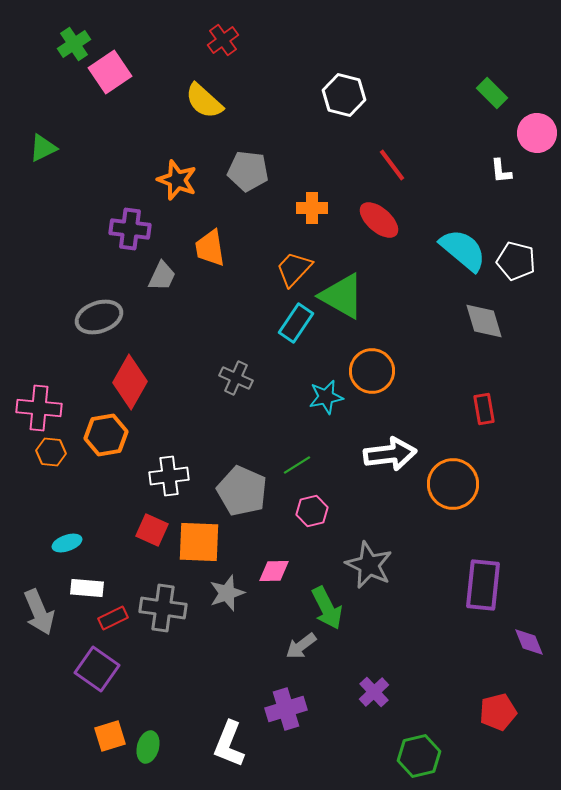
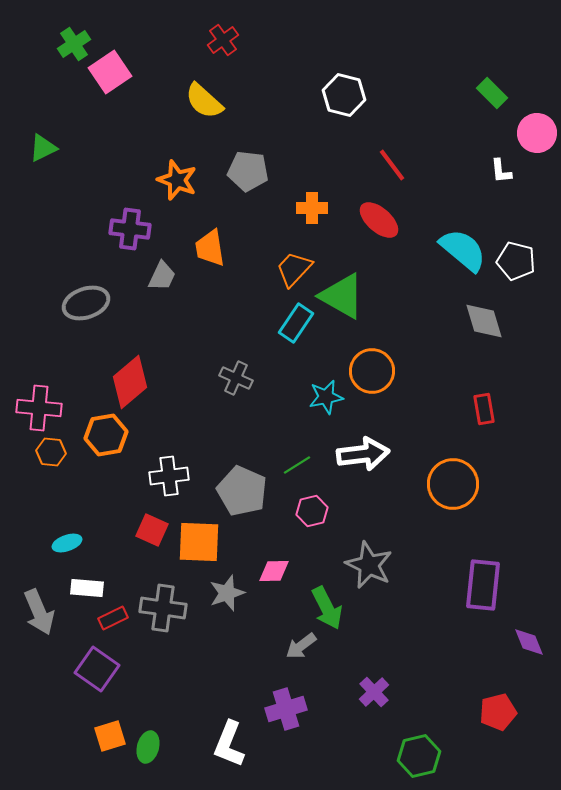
gray ellipse at (99, 317): moved 13 px left, 14 px up
red diamond at (130, 382): rotated 20 degrees clockwise
white arrow at (390, 454): moved 27 px left
